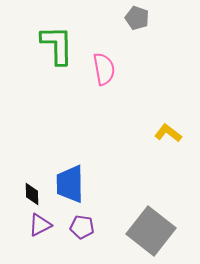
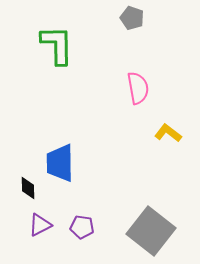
gray pentagon: moved 5 px left
pink semicircle: moved 34 px right, 19 px down
blue trapezoid: moved 10 px left, 21 px up
black diamond: moved 4 px left, 6 px up
